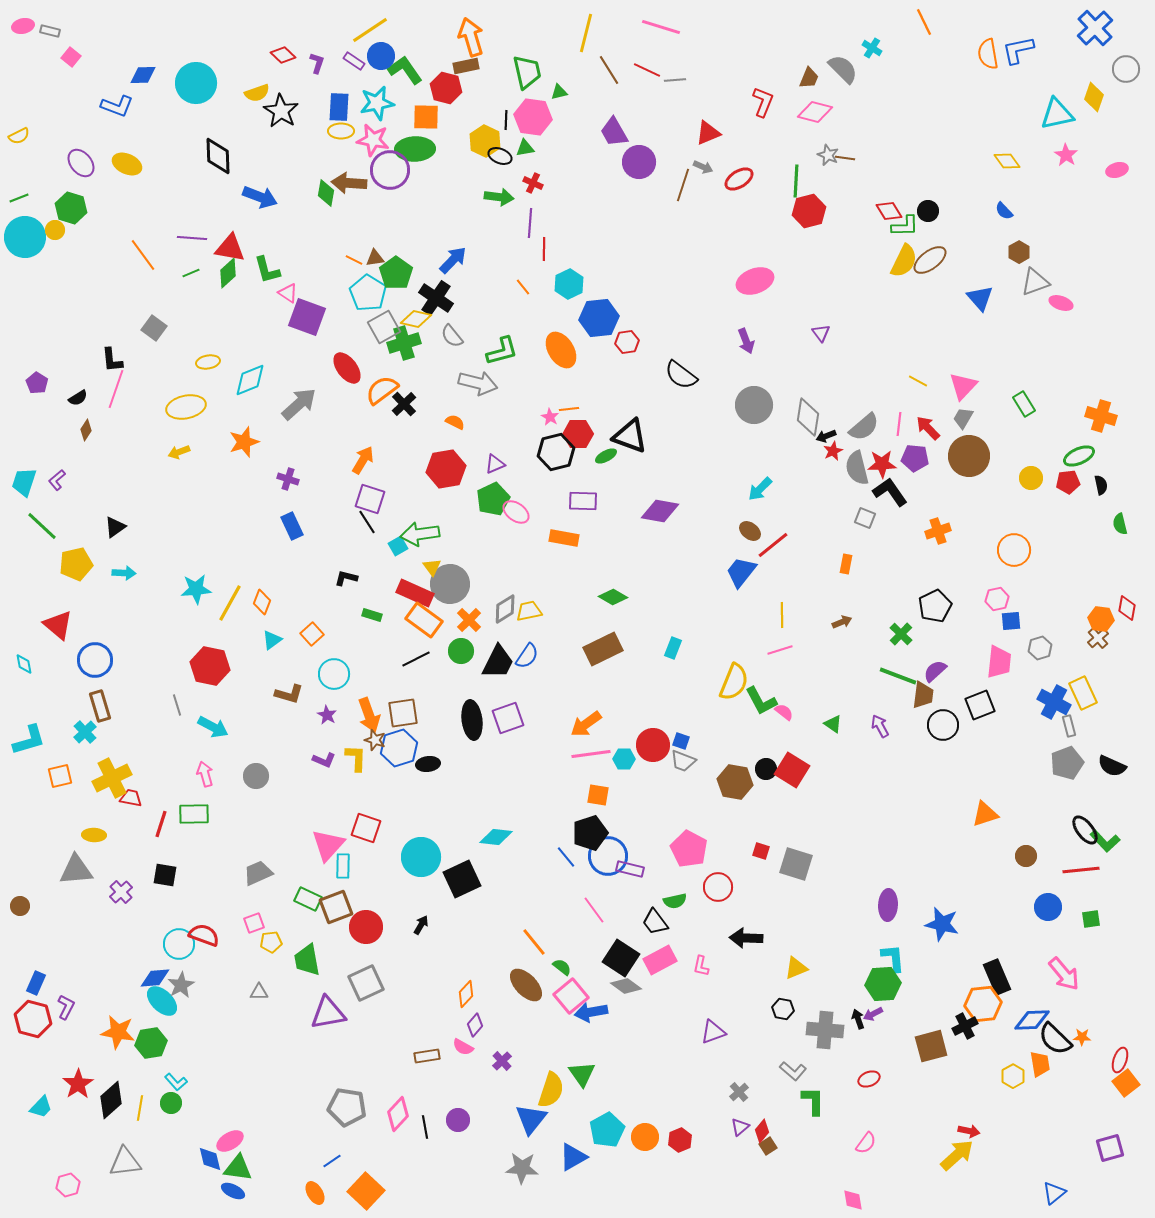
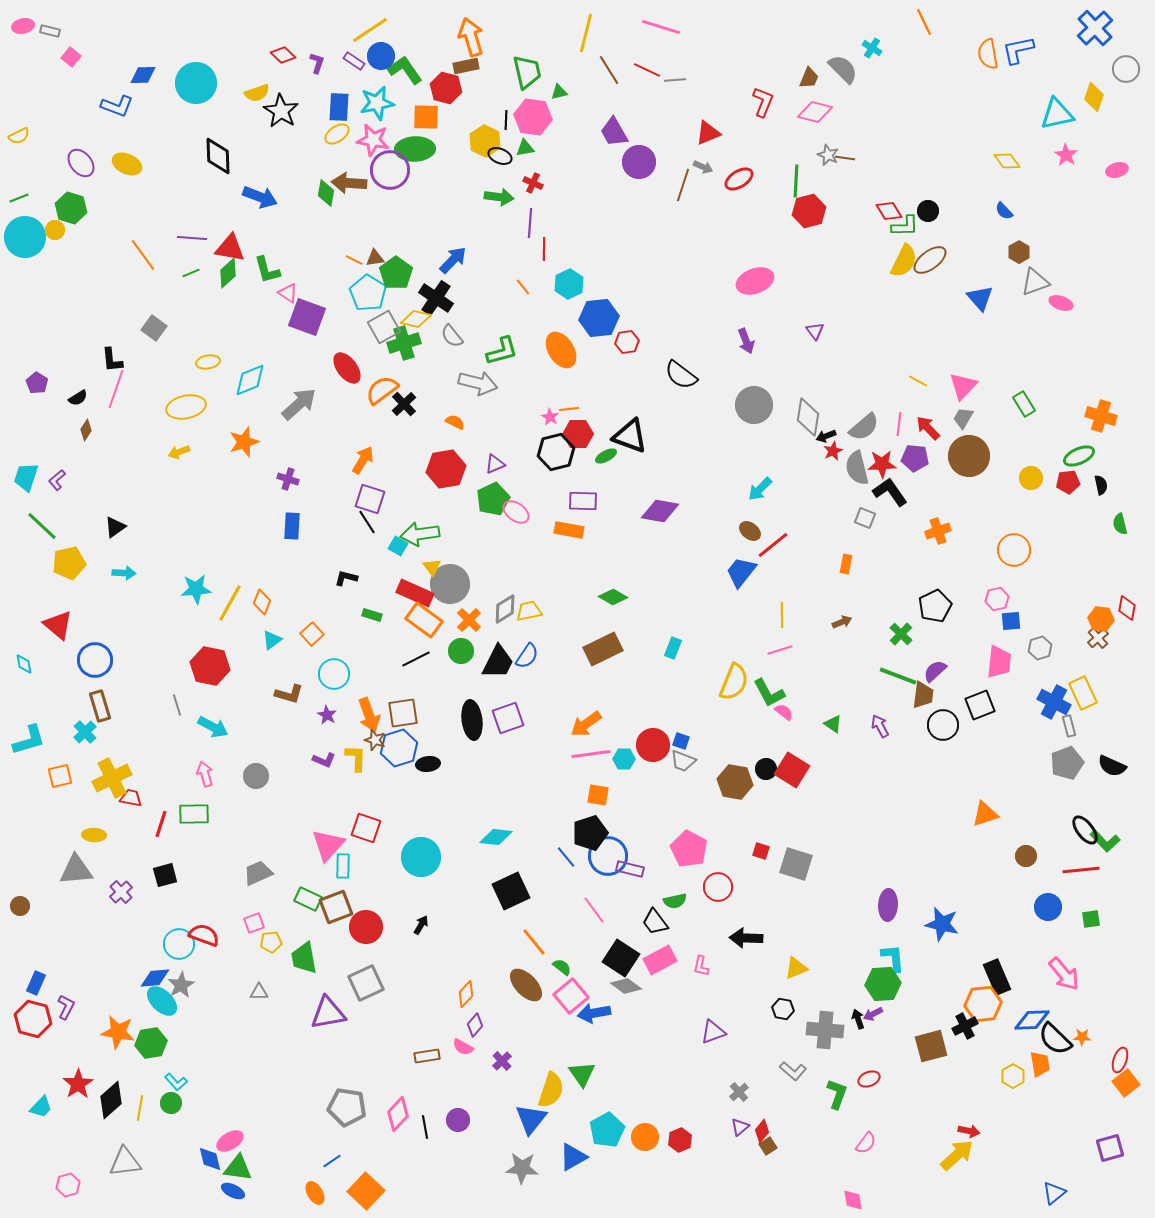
yellow ellipse at (341, 131): moved 4 px left, 3 px down; rotated 35 degrees counterclockwise
purple triangle at (821, 333): moved 6 px left, 2 px up
cyan trapezoid at (24, 482): moved 2 px right, 5 px up
blue rectangle at (292, 526): rotated 28 degrees clockwise
orange rectangle at (564, 538): moved 5 px right, 8 px up
cyan square at (398, 546): rotated 30 degrees counterclockwise
yellow pentagon at (76, 564): moved 7 px left, 1 px up
green L-shape at (761, 701): moved 8 px right, 8 px up
black square at (165, 875): rotated 25 degrees counterclockwise
black square at (462, 879): moved 49 px right, 12 px down
green trapezoid at (307, 960): moved 3 px left, 2 px up
blue arrow at (591, 1012): moved 3 px right, 1 px down
green L-shape at (813, 1101): moved 24 px right, 7 px up; rotated 20 degrees clockwise
